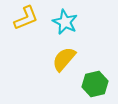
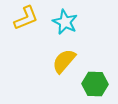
yellow semicircle: moved 2 px down
green hexagon: rotated 15 degrees clockwise
